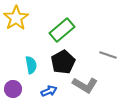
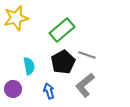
yellow star: rotated 20 degrees clockwise
gray line: moved 21 px left
cyan semicircle: moved 2 px left, 1 px down
gray L-shape: rotated 110 degrees clockwise
blue arrow: rotated 84 degrees counterclockwise
